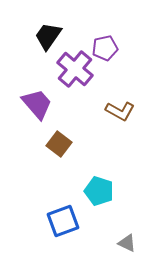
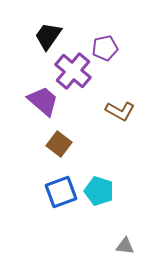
purple cross: moved 2 px left, 2 px down
purple trapezoid: moved 6 px right, 3 px up; rotated 8 degrees counterclockwise
blue square: moved 2 px left, 29 px up
gray triangle: moved 2 px left, 3 px down; rotated 18 degrees counterclockwise
